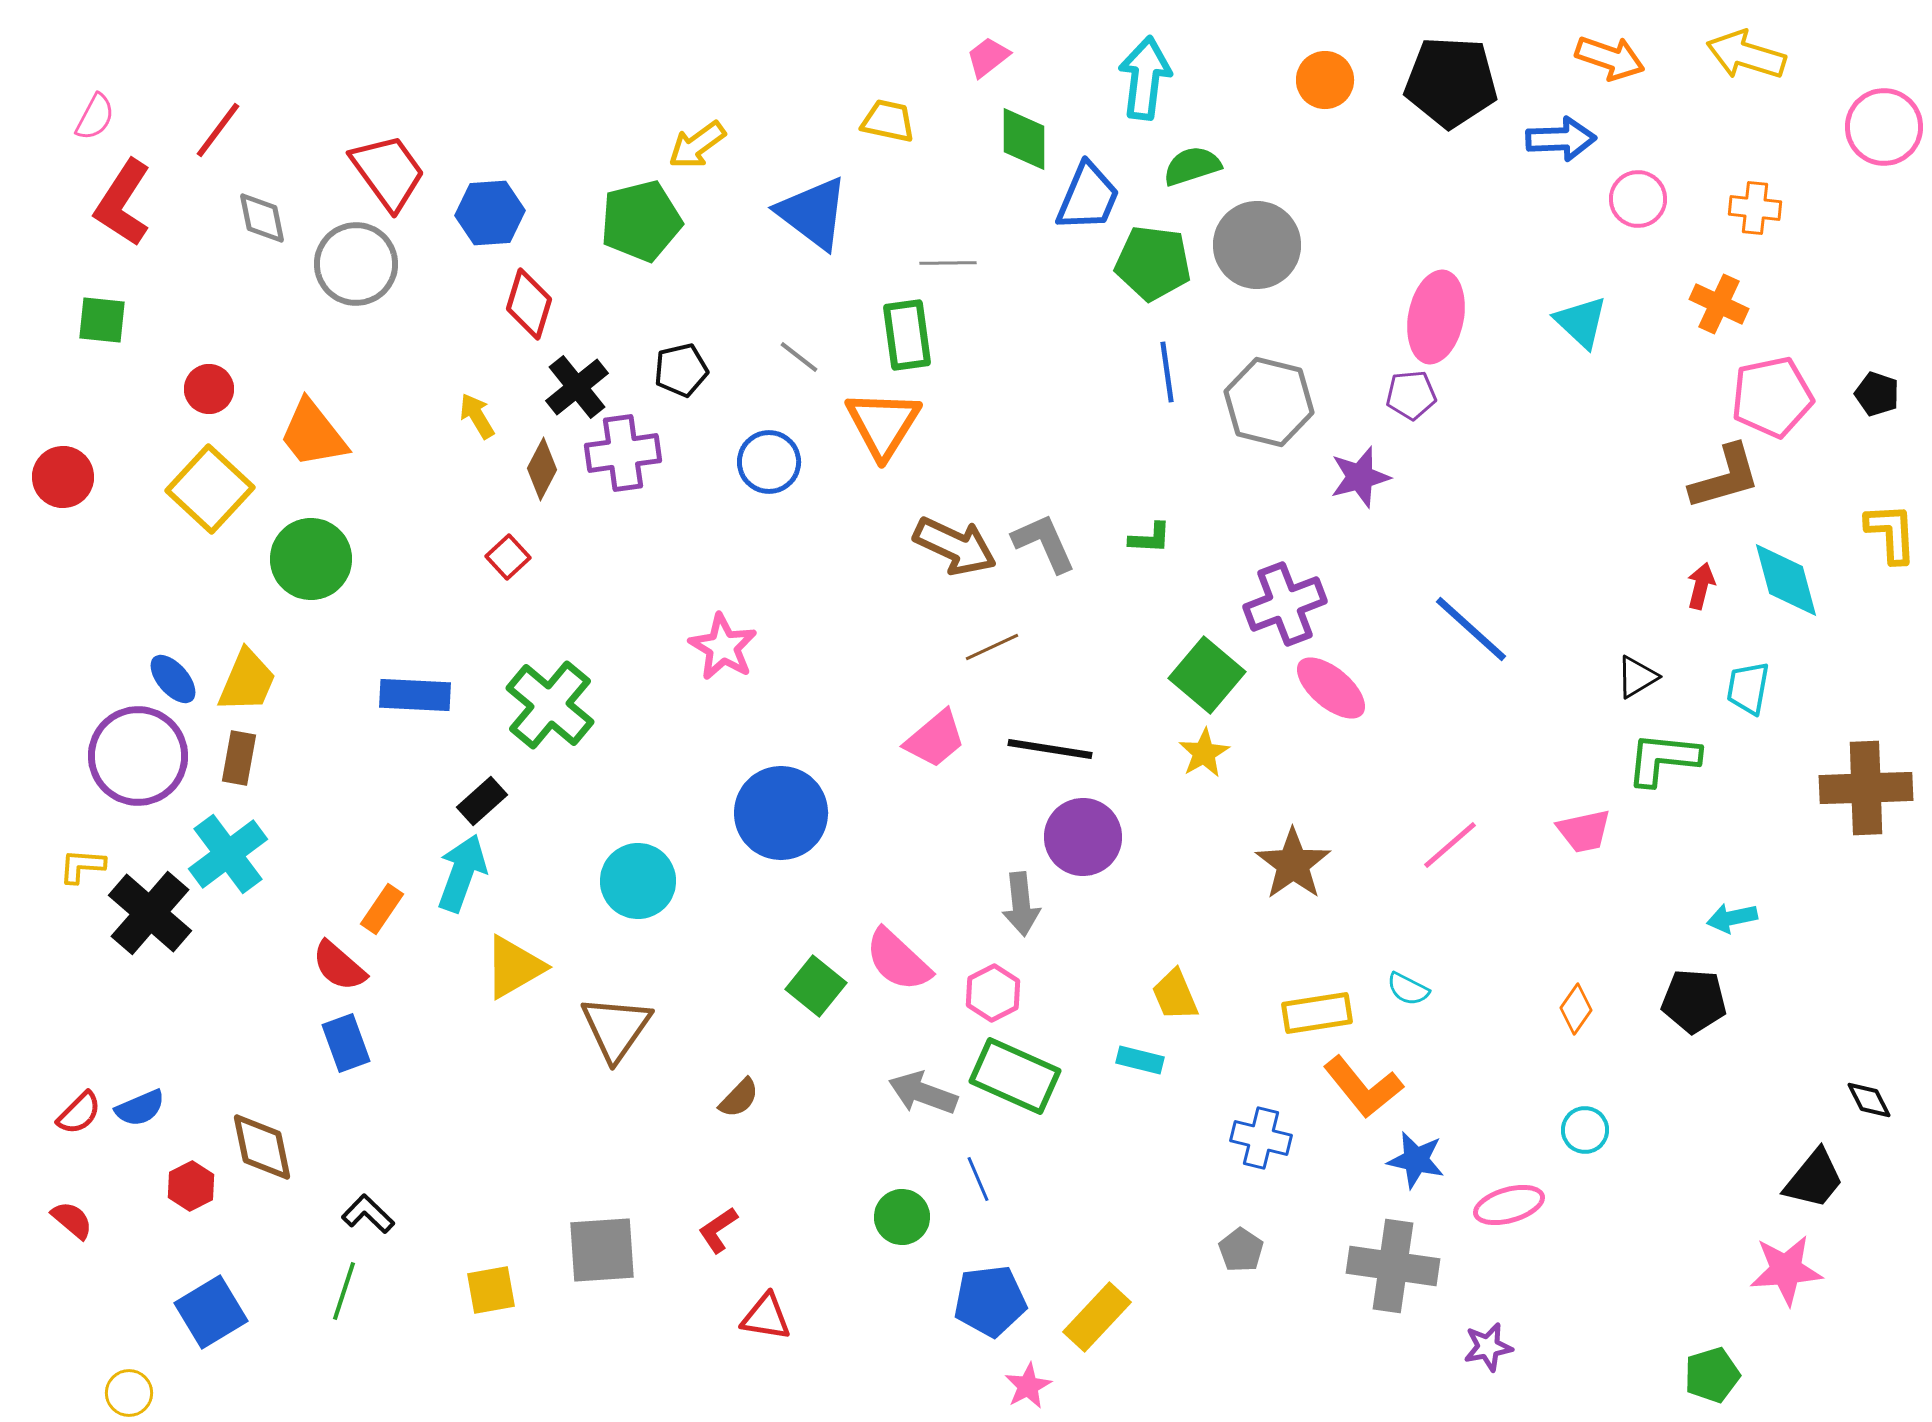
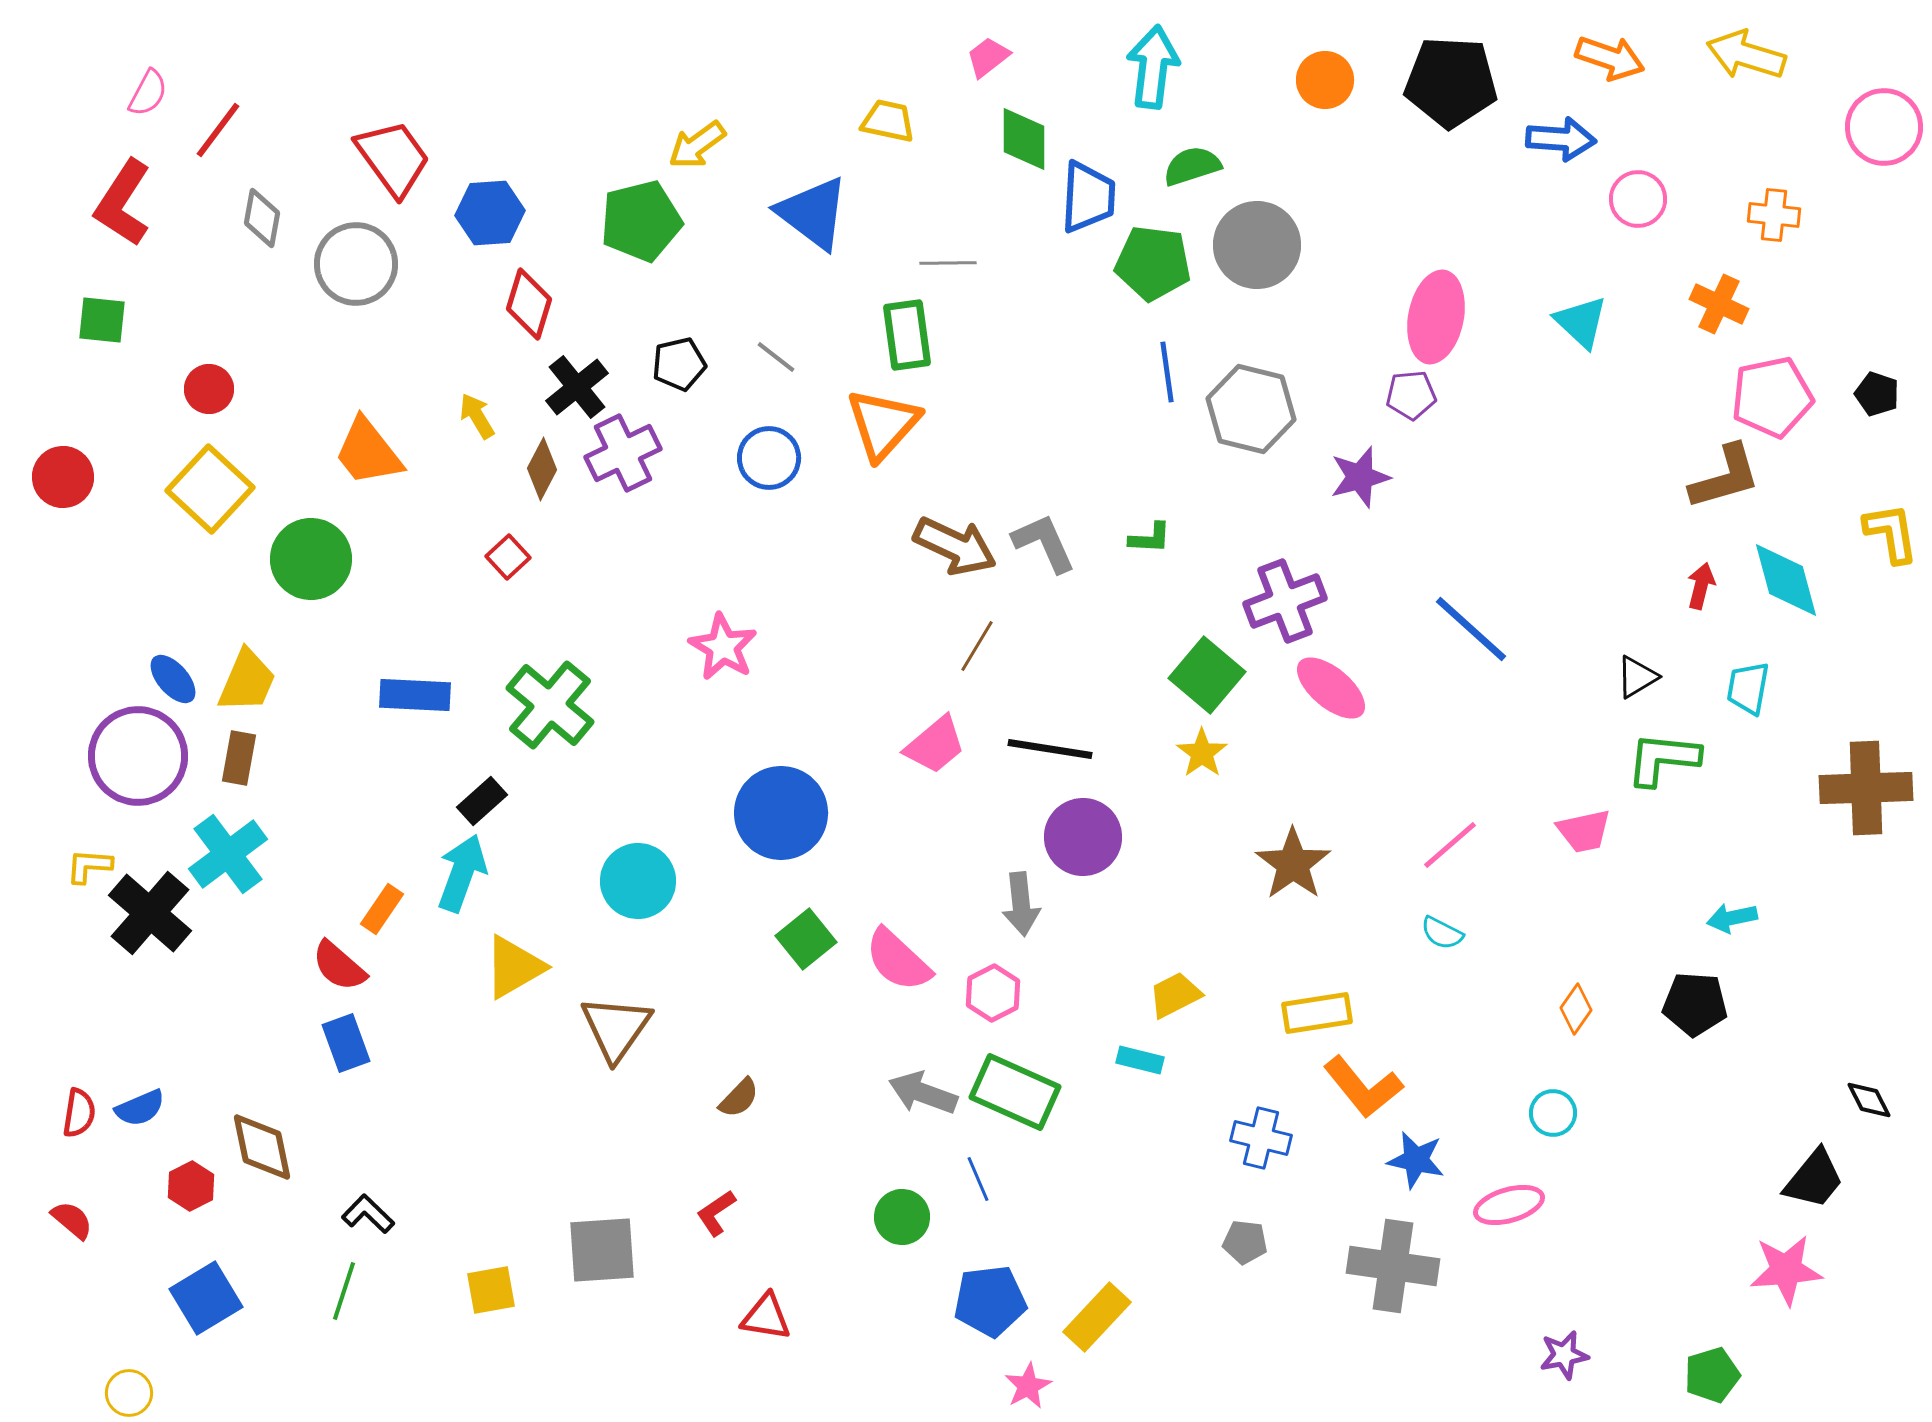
cyan arrow at (1145, 78): moved 8 px right, 11 px up
pink semicircle at (95, 117): moved 53 px right, 24 px up
blue arrow at (1561, 139): rotated 6 degrees clockwise
red trapezoid at (388, 172): moved 5 px right, 14 px up
blue trapezoid at (1088, 197): rotated 20 degrees counterclockwise
orange cross at (1755, 208): moved 19 px right, 7 px down
gray diamond at (262, 218): rotated 22 degrees clockwise
gray line at (799, 357): moved 23 px left
black pentagon at (681, 370): moved 2 px left, 6 px up
gray hexagon at (1269, 402): moved 18 px left, 7 px down
orange triangle at (883, 424): rotated 10 degrees clockwise
orange trapezoid at (313, 434): moved 55 px right, 18 px down
purple cross at (623, 453): rotated 18 degrees counterclockwise
blue circle at (769, 462): moved 4 px up
yellow L-shape at (1891, 533): rotated 6 degrees counterclockwise
purple cross at (1285, 604): moved 3 px up
brown line at (992, 647): moved 15 px left, 1 px up; rotated 34 degrees counterclockwise
pink trapezoid at (935, 739): moved 6 px down
yellow star at (1204, 753): moved 2 px left; rotated 6 degrees counterclockwise
yellow L-shape at (82, 866): moved 7 px right
green square at (816, 986): moved 10 px left, 47 px up; rotated 12 degrees clockwise
cyan semicircle at (1408, 989): moved 34 px right, 56 px up
yellow trapezoid at (1175, 995): rotated 86 degrees clockwise
black pentagon at (1694, 1001): moved 1 px right, 3 px down
green rectangle at (1015, 1076): moved 16 px down
red semicircle at (79, 1113): rotated 36 degrees counterclockwise
cyan circle at (1585, 1130): moved 32 px left, 17 px up
red L-shape at (718, 1230): moved 2 px left, 17 px up
gray pentagon at (1241, 1250): moved 4 px right, 8 px up; rotated 27 degrees counterclockwise
blue square at (211, 1312): moved 5 px left, 14 px up
purple star at (1488, 1347): moved 76 px right, 8 px down
